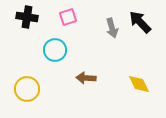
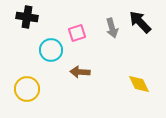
pink square: moved 9 px right, 16 px down
cyan circle: moved 4 px left
brown arrow: moved 6 px left, 6 px up
